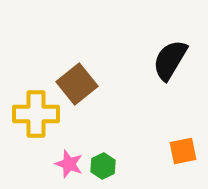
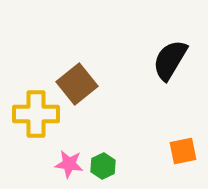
pink star: rotated 12 degrees counterclockwise
